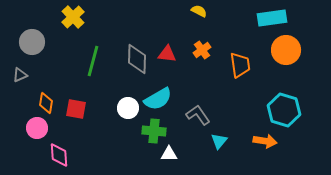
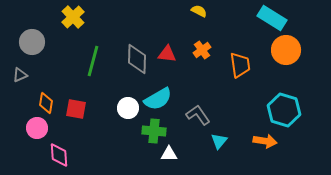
cyan rectangle: rotated 40 degrees clockwise
